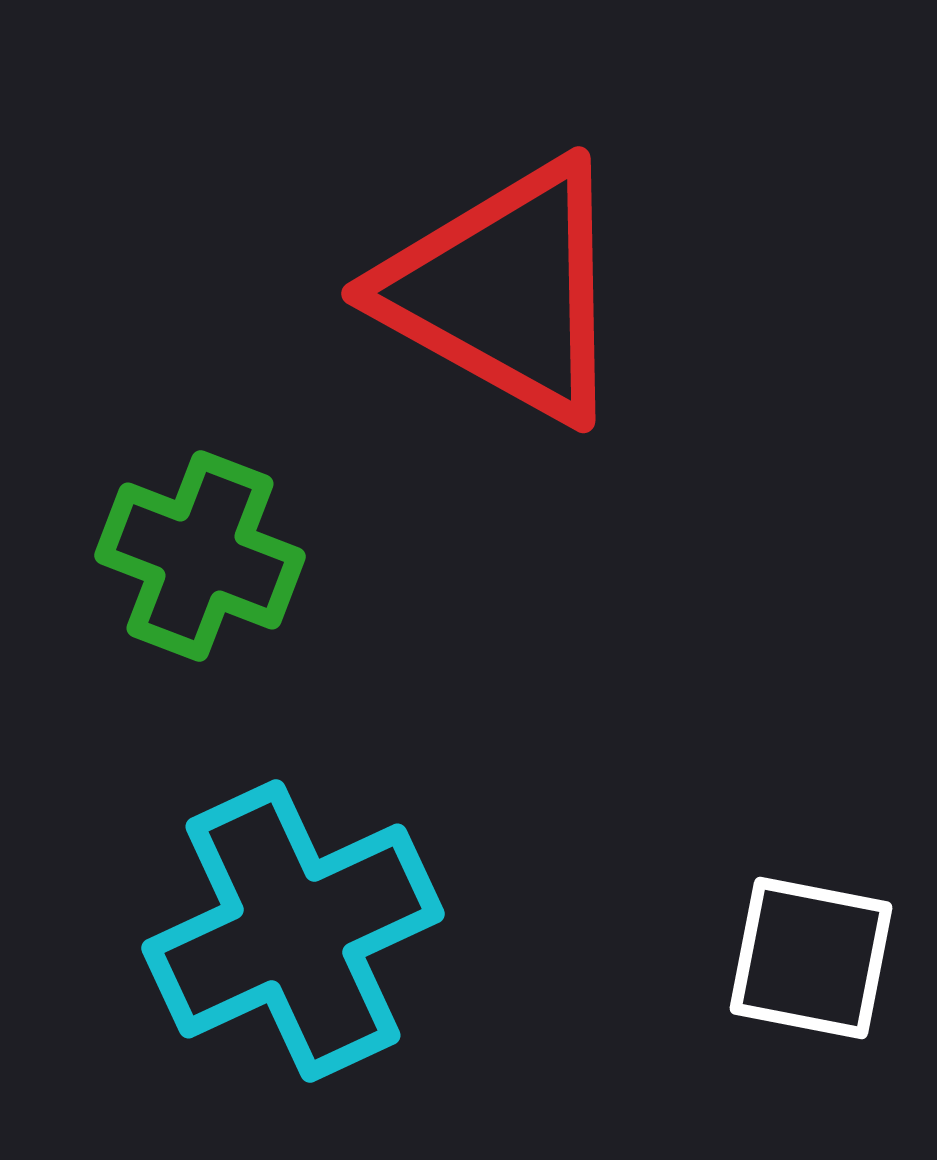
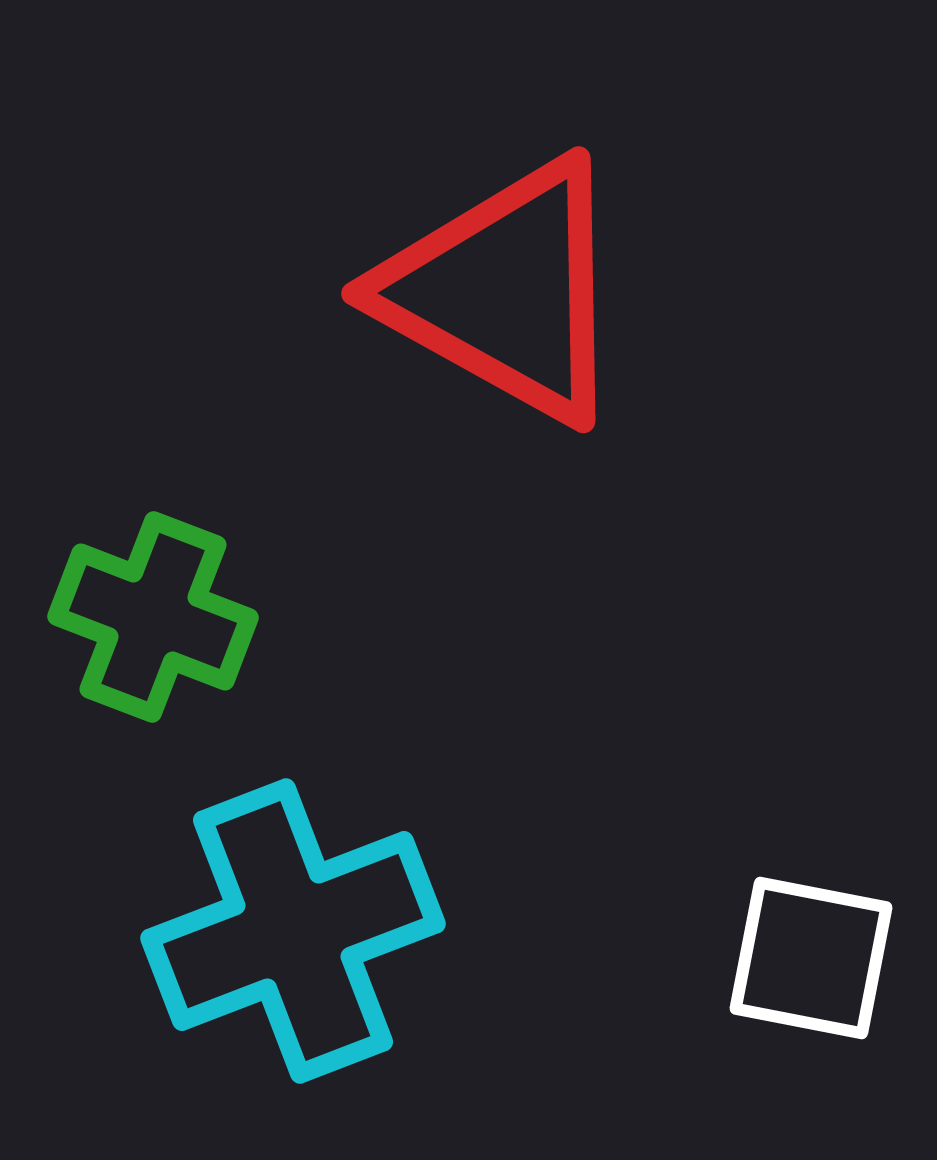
green cross: moved 47 px left, 61 px down
cyan cross: rotated 4 degrees clockwise
